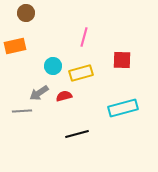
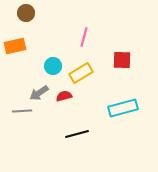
yellow rectangle: rotated 15 degrees counterclockwise
